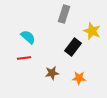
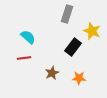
gray rectangle: moved 3 px right
brown star: rotated 16 degrees counterclockwise
